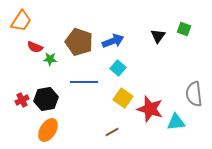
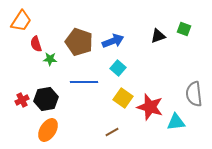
black triangle: rotated 35 degrees clockwise
red semicircle: moved 1 px right, 3 px up; rotated 49 degrees clockwise
red star: moved 2 px up
